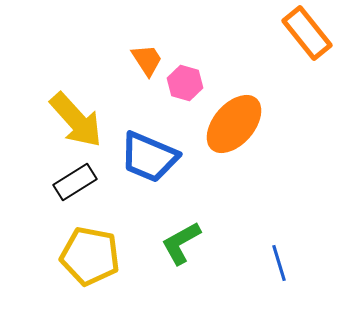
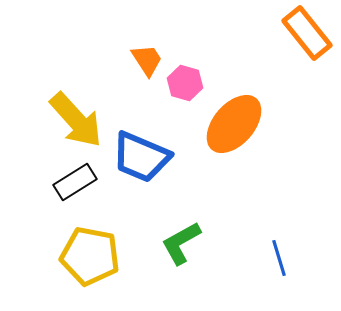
blue trapezoid: moved 8 px left
blue line: moved 5 px up
